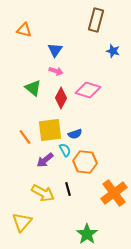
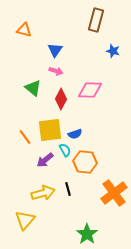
pink diamond: moved 2 px right; rotated 15 degrees counterclockwise
red diamond: moved 1 px down
yellow arrow: rotated 45 degrees counterclockwise
yellow triangle: moved 3 px right, 2 px up
